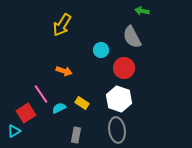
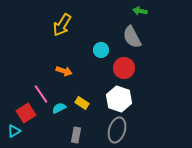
green arrow: moved 2 px left
gray ellipse: rotated 25 degrees clockwise
